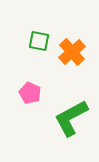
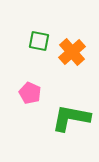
green L-shape: rotated 39 degrees clockwise
